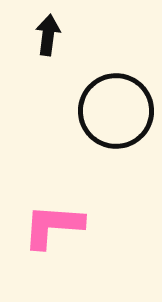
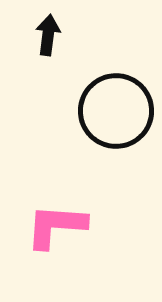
pink L-shape: moved 3 px right
